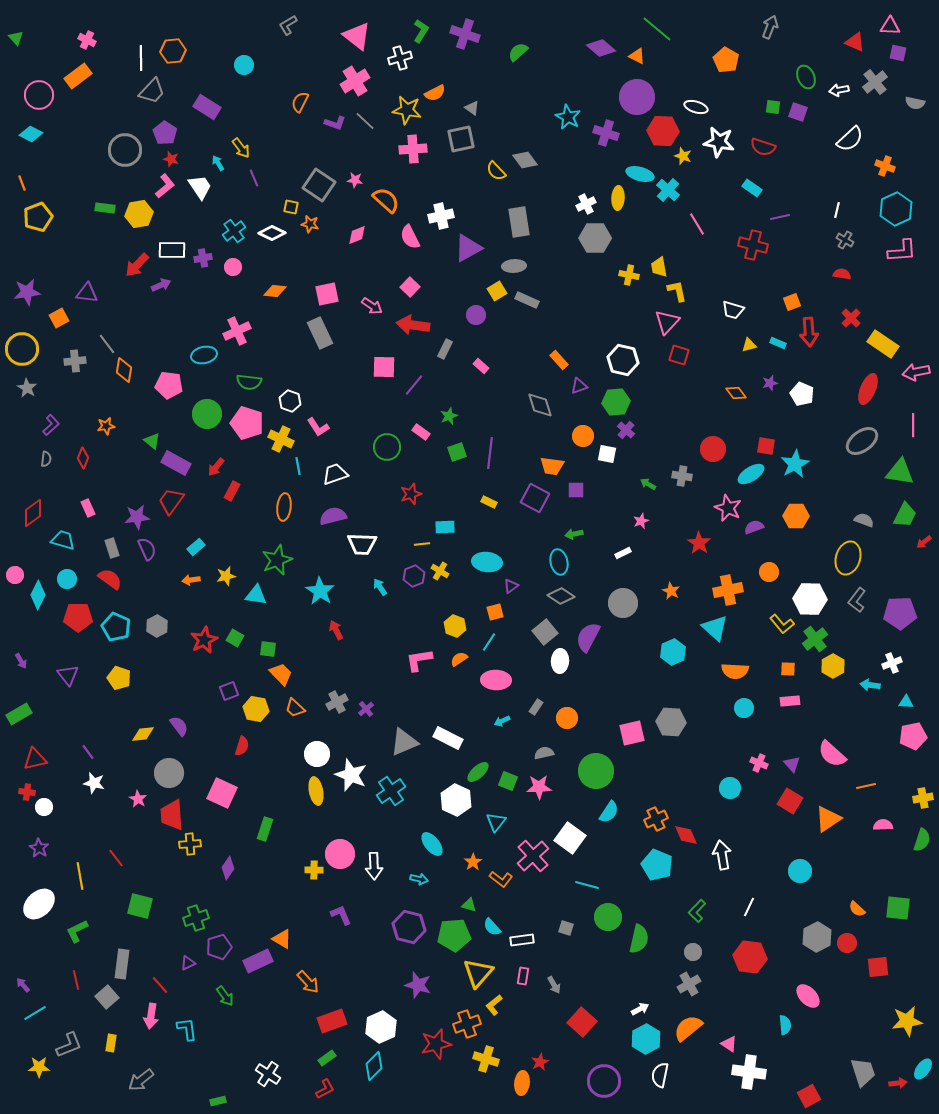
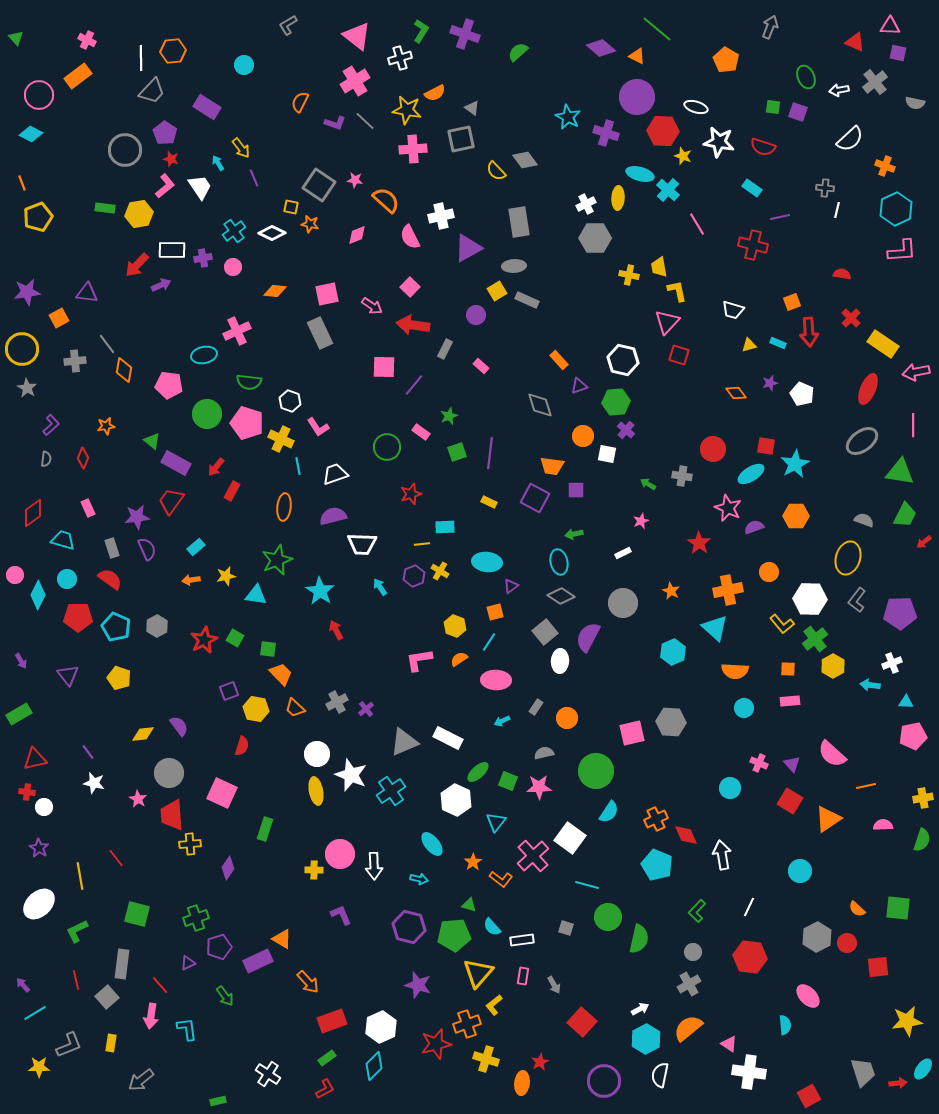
gray cross at (845, 240): moved 20 px left, 52 px up; rotated 24 degrees counterclockwise
green square at (140, 906): moved 3 px left, 8 px down
